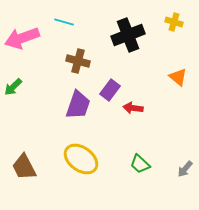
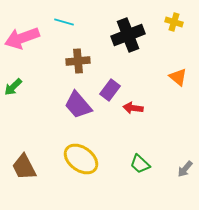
brown cross: rotated 20 degrees counterclockwise
purple trapezoid: rotated 120 degrees clockwise
